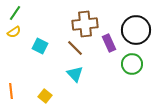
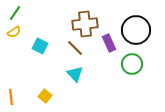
orange line: moved 6 px down
